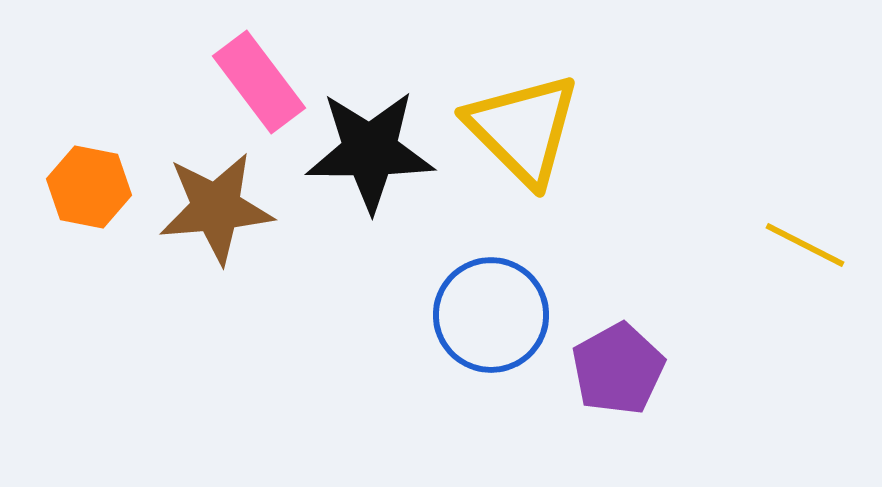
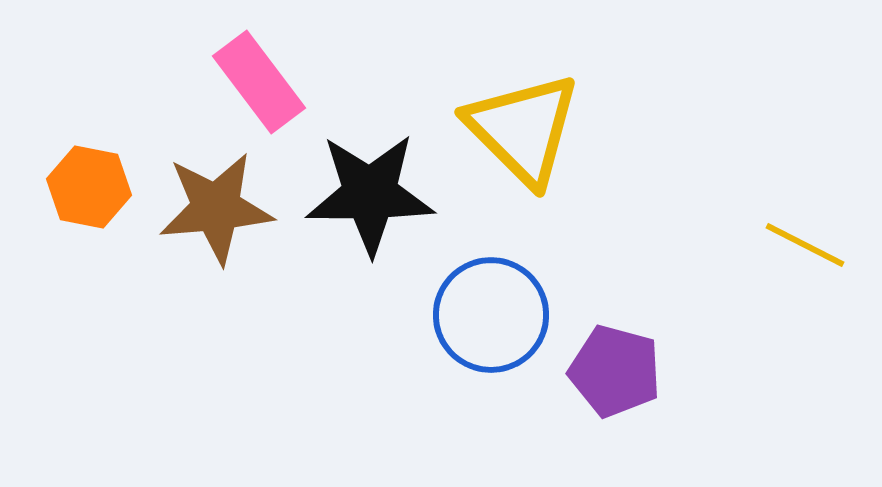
black star: moved 43 px down
purple pentagon: moved 3 px left, 2 px down; rotated 28 degrees counterclockwise
